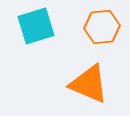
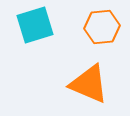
cyan square: moved 1 px left, 1 px up
